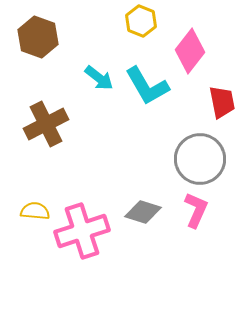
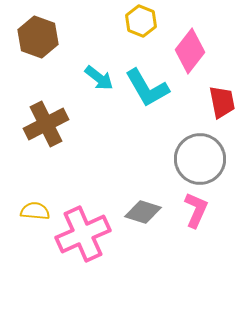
cyan L-shape: moved 2 px down
pink cross: moved 1 px right, 3 px down; rotated 6 degrees counterclockwise
